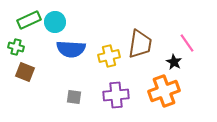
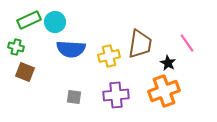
black star: moved 6 px left, 1 px down
